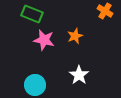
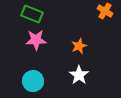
orange star: moved 4 px right, 10 px down
pink star: moved 8 px left; rotated 15 degrees counterclockwise
cyan circle: moved 2 px left, 4 px up
